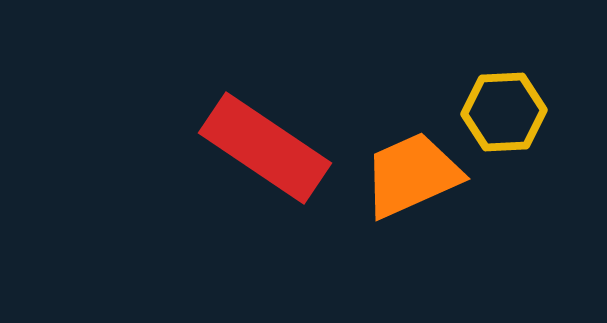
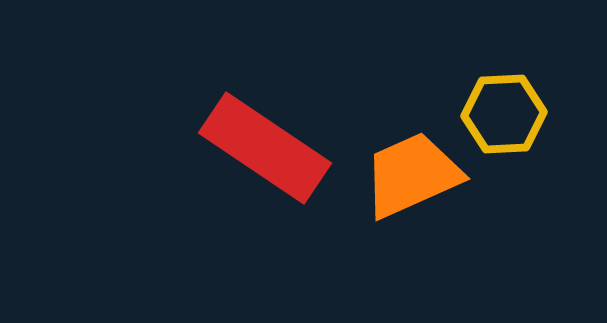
yellow hexagon: moved 2 px down
